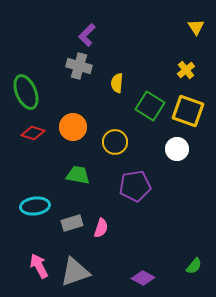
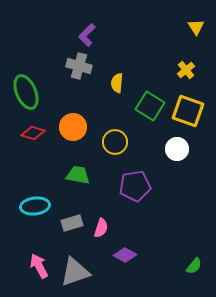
purple diamond: moved 18 px left, 23 px up
